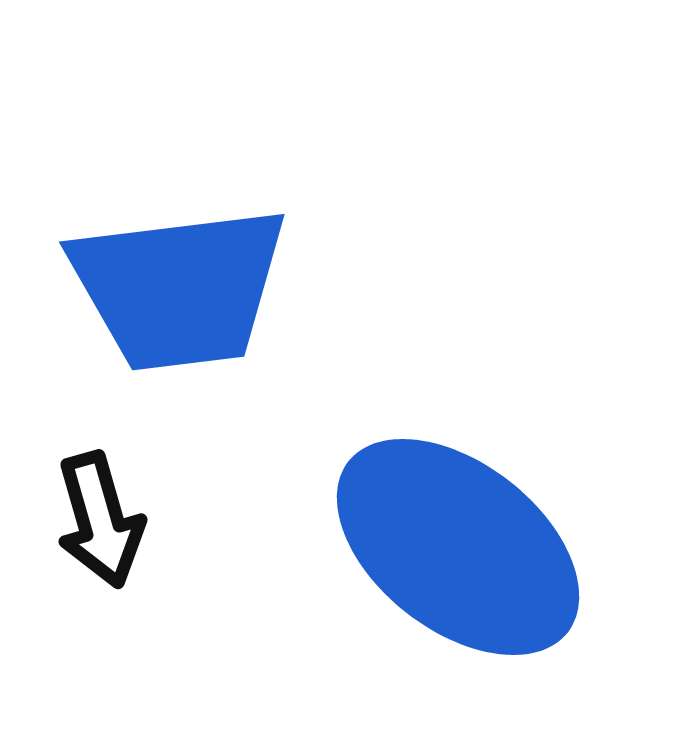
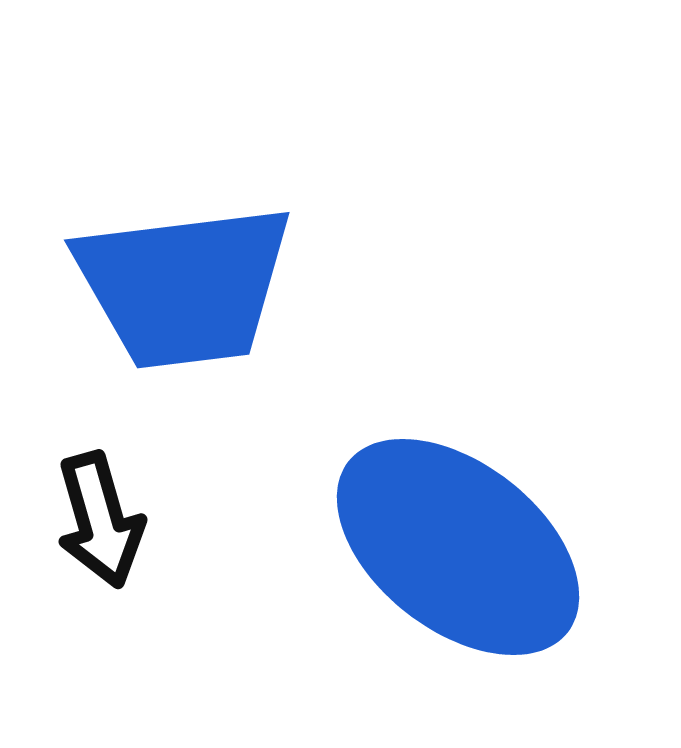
blue trapezoid: moved 5 px right, 2 px up
